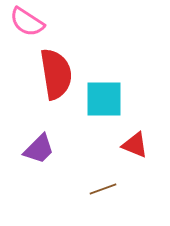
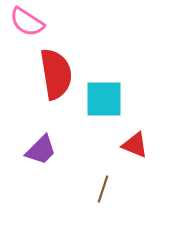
purple trapezoid: moved 2 px right, 1 px down
brown line: rotated 52 degrees counterclockwise
